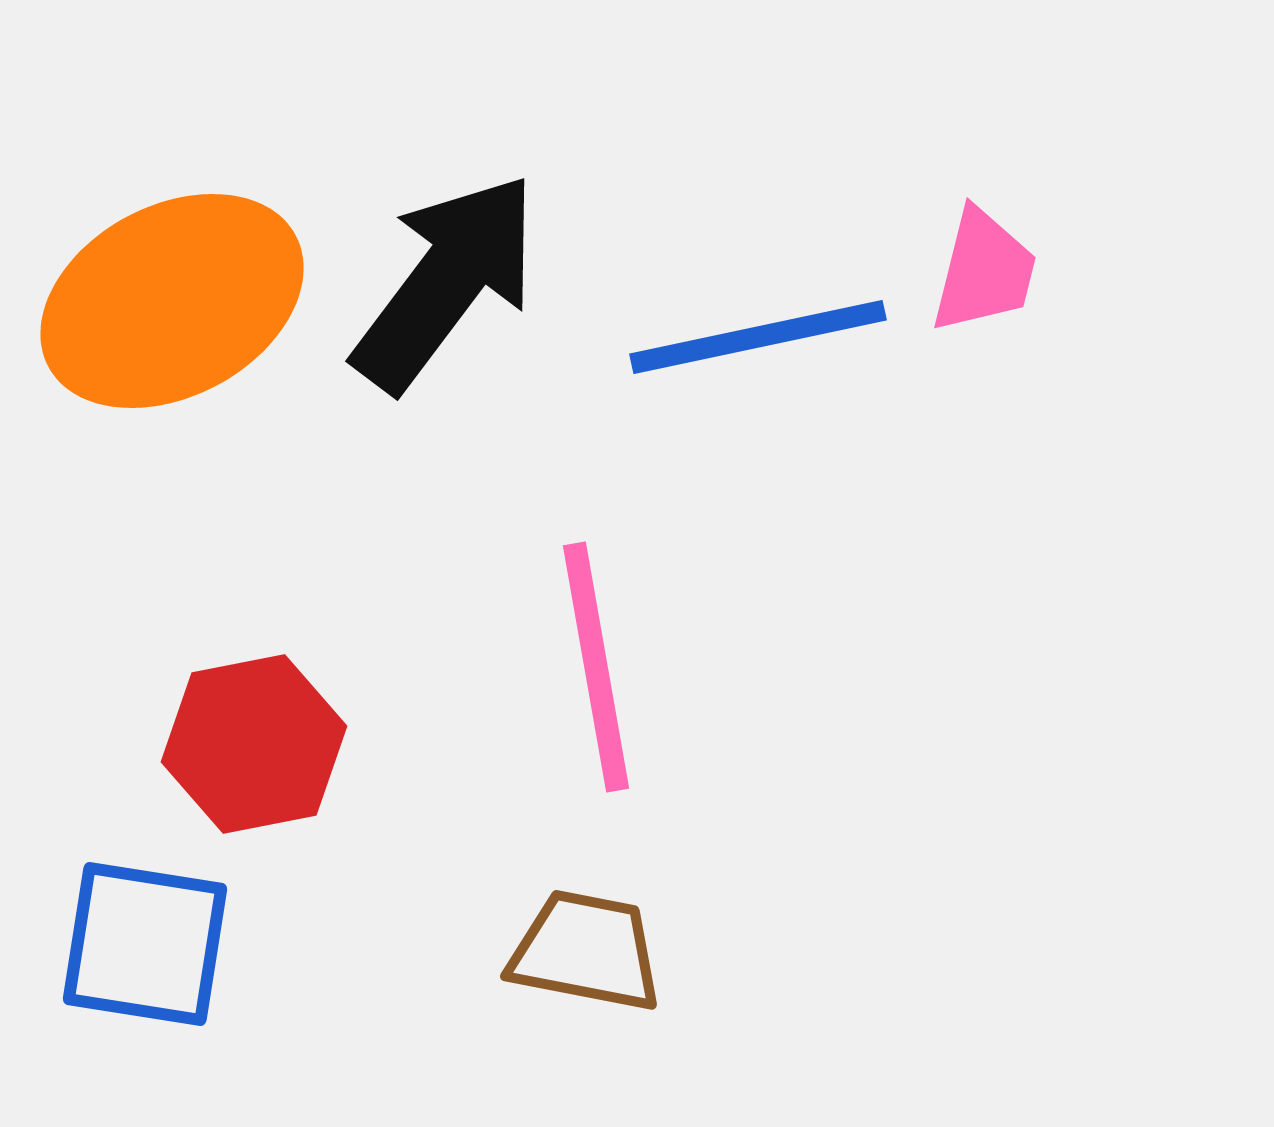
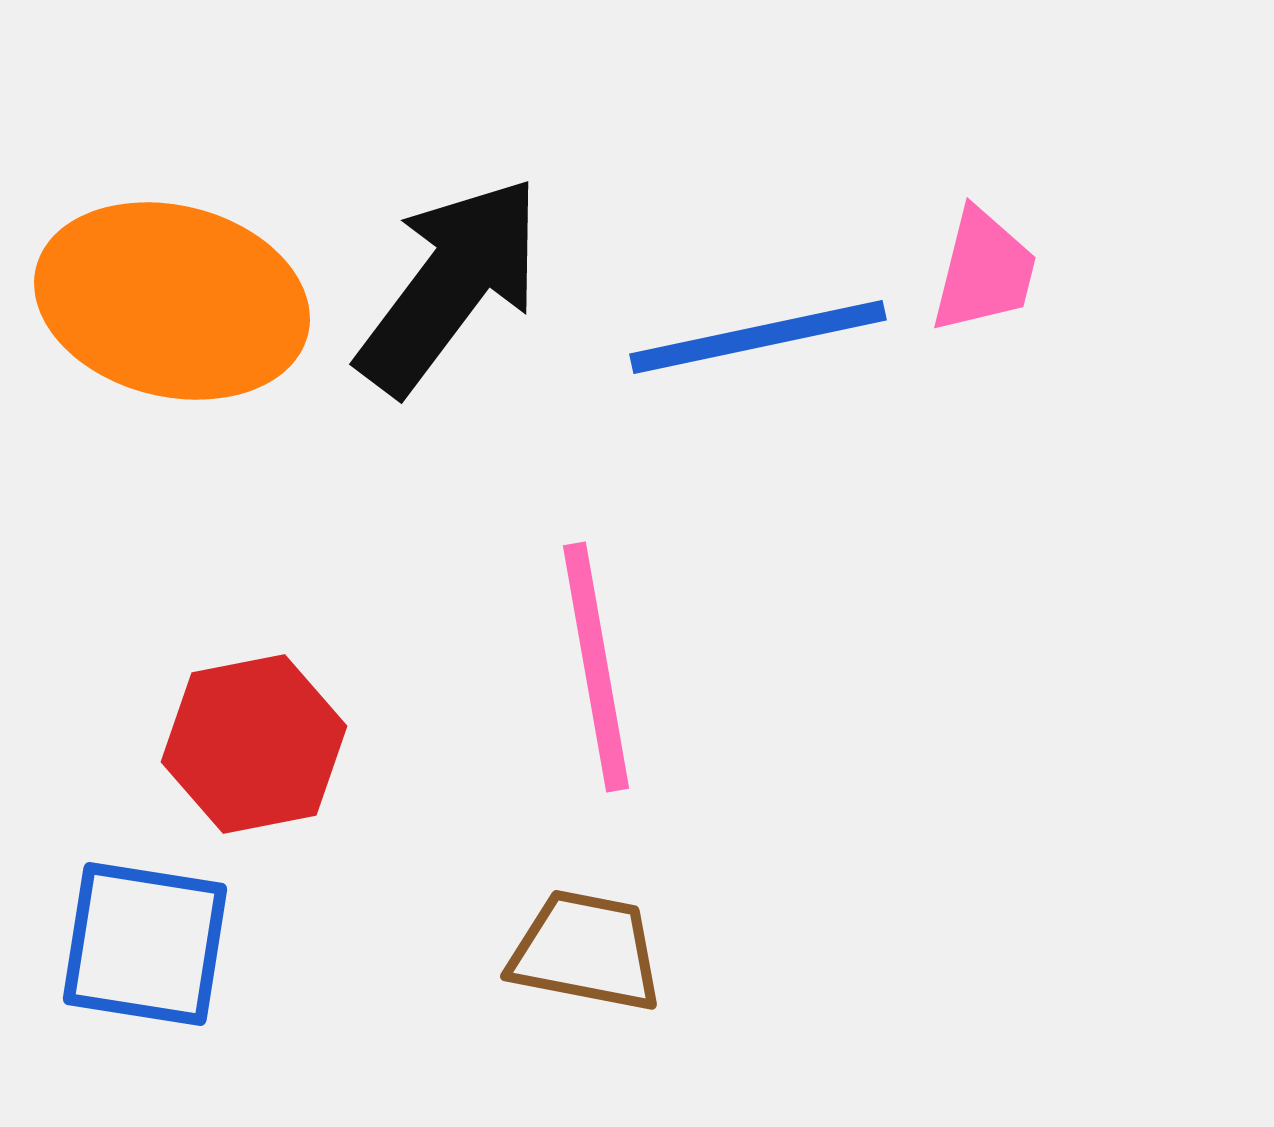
black arrow: moved 4 px right, 3 px down
orange ellipse: rotated 42 degrees clockwise
